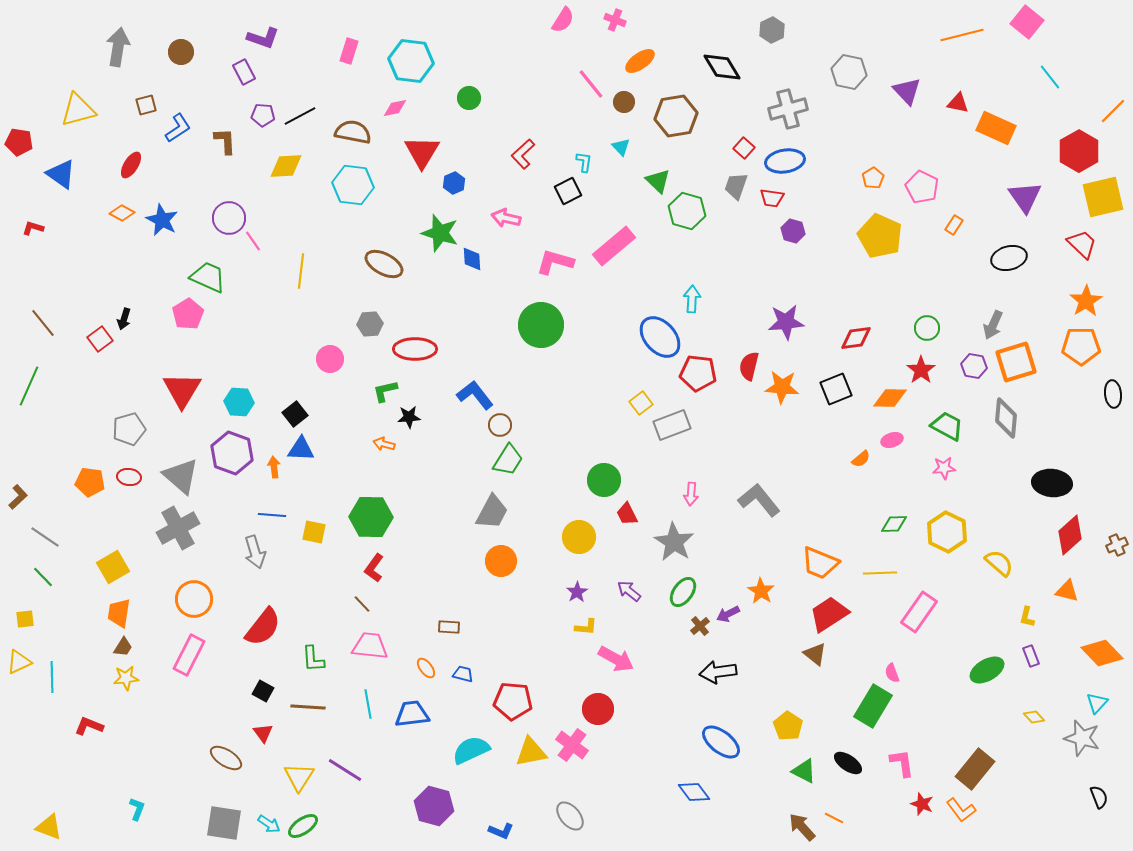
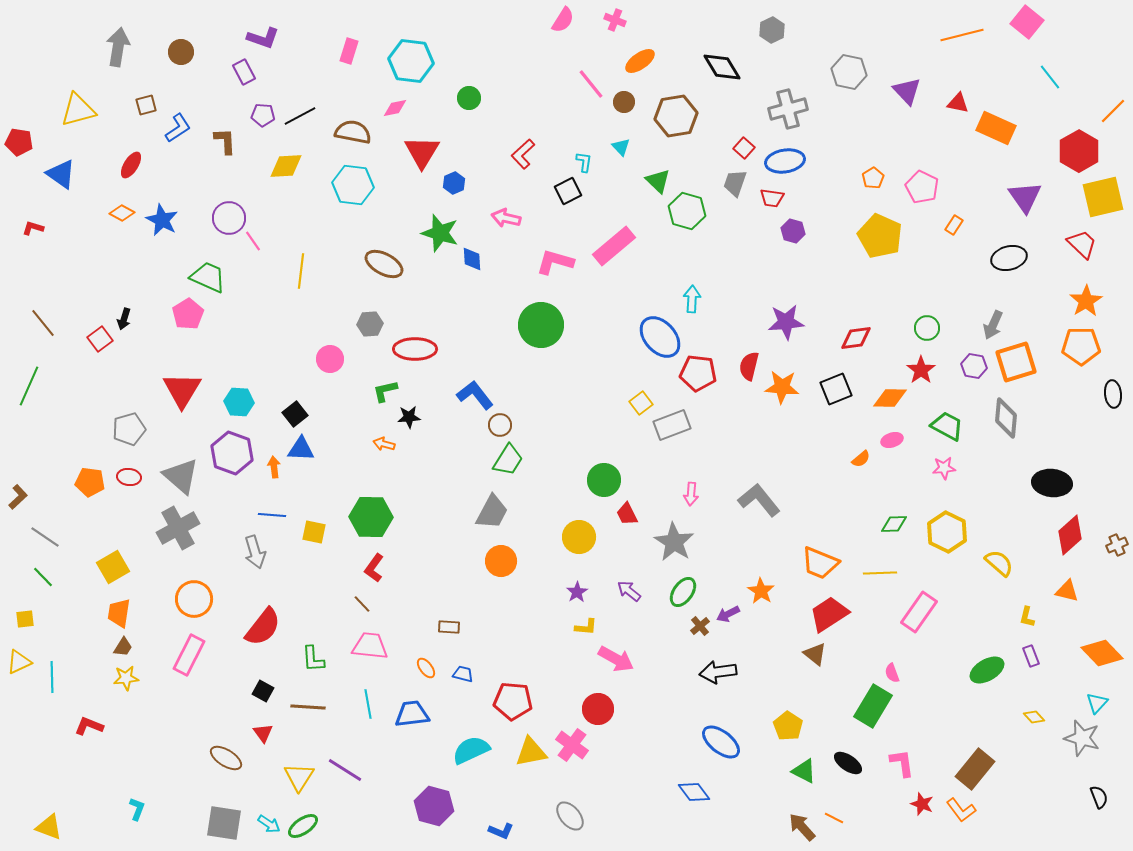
gray trapezoid at (736, 186): moved 1 px left, 3 px up
